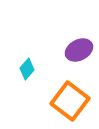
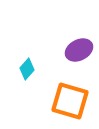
orange square: rotated 21 degrees counterclockwise
